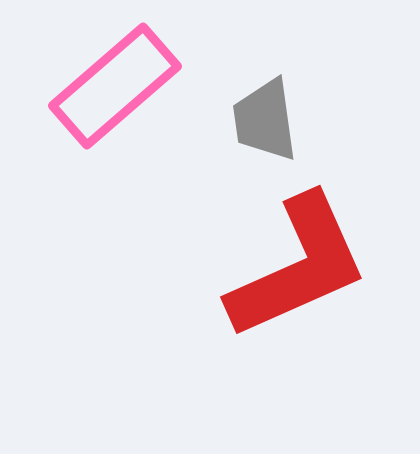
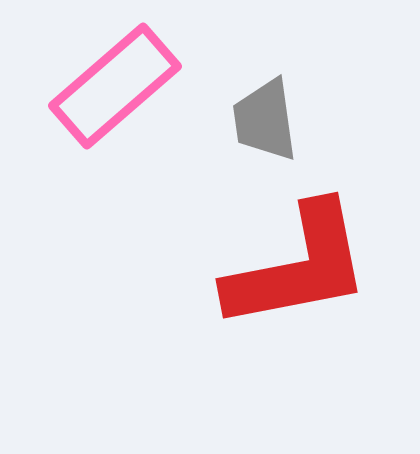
red L-shape: rotated 13 degrees clockwise
